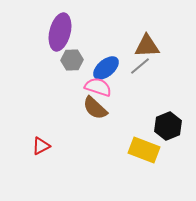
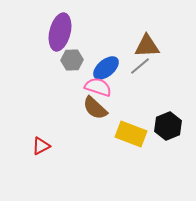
yellow rectangle: moved 13 px left, 16 px up
